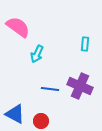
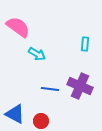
cyan arrow: rotated 84 degrees counterclockwise
